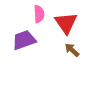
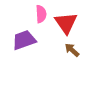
pink semicircle: moved 2 px right
